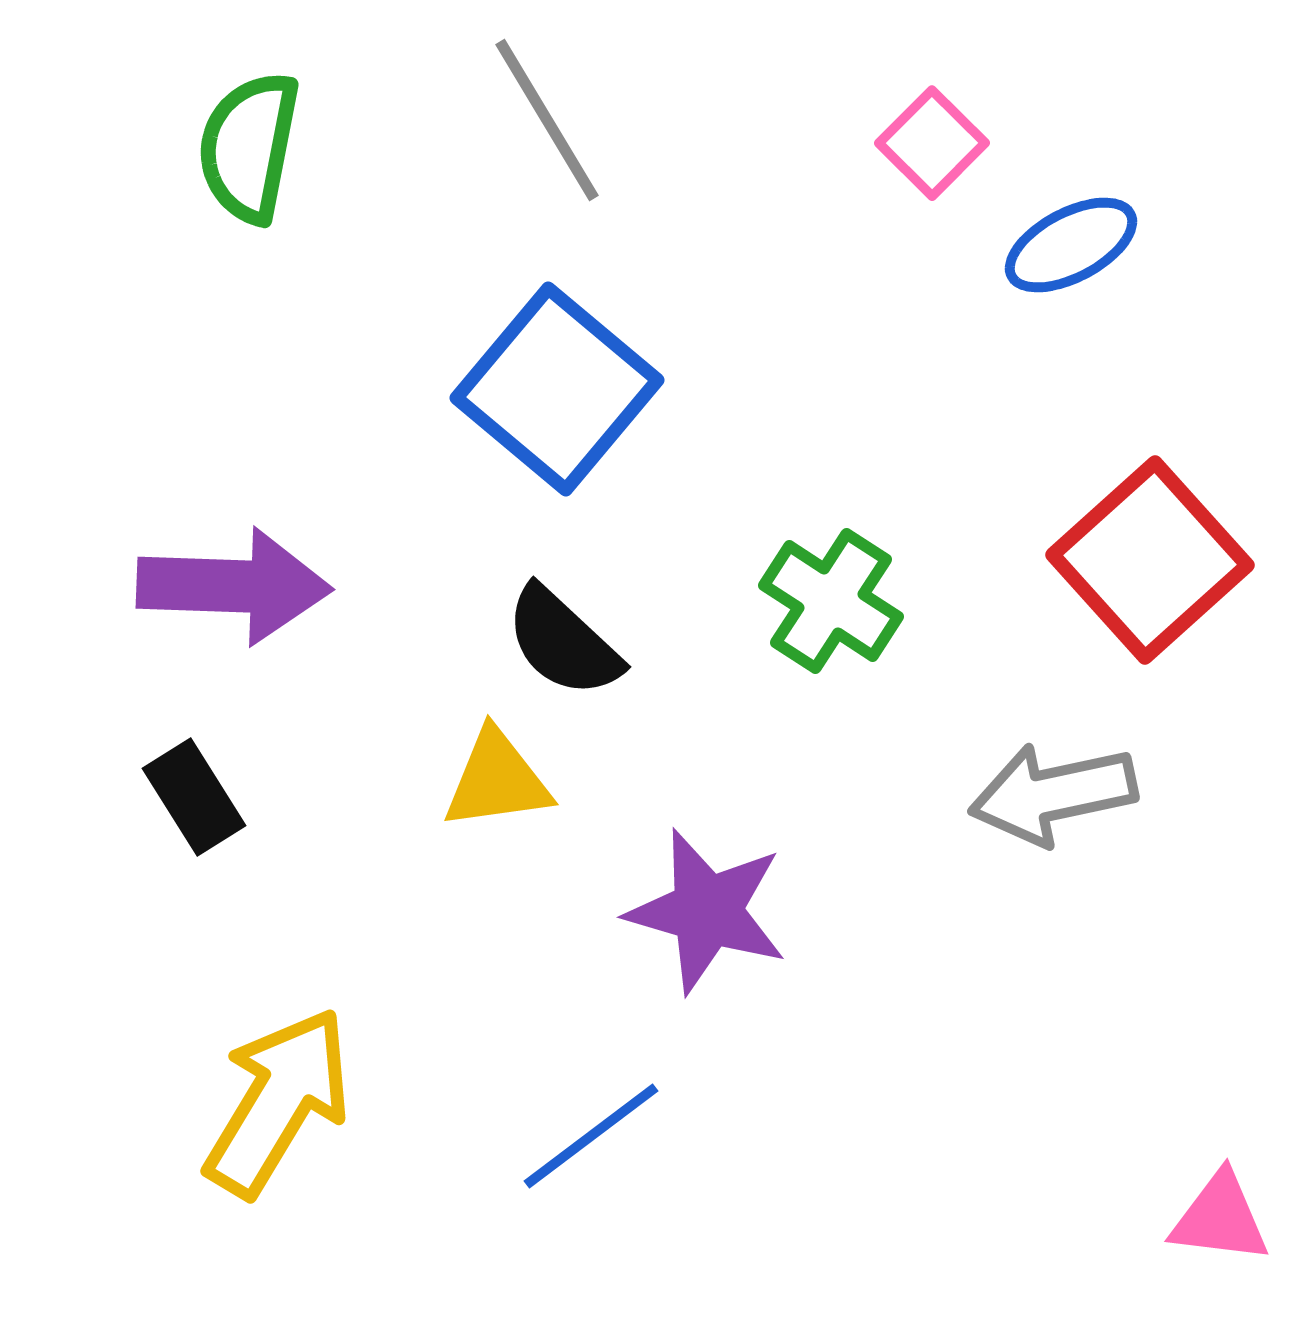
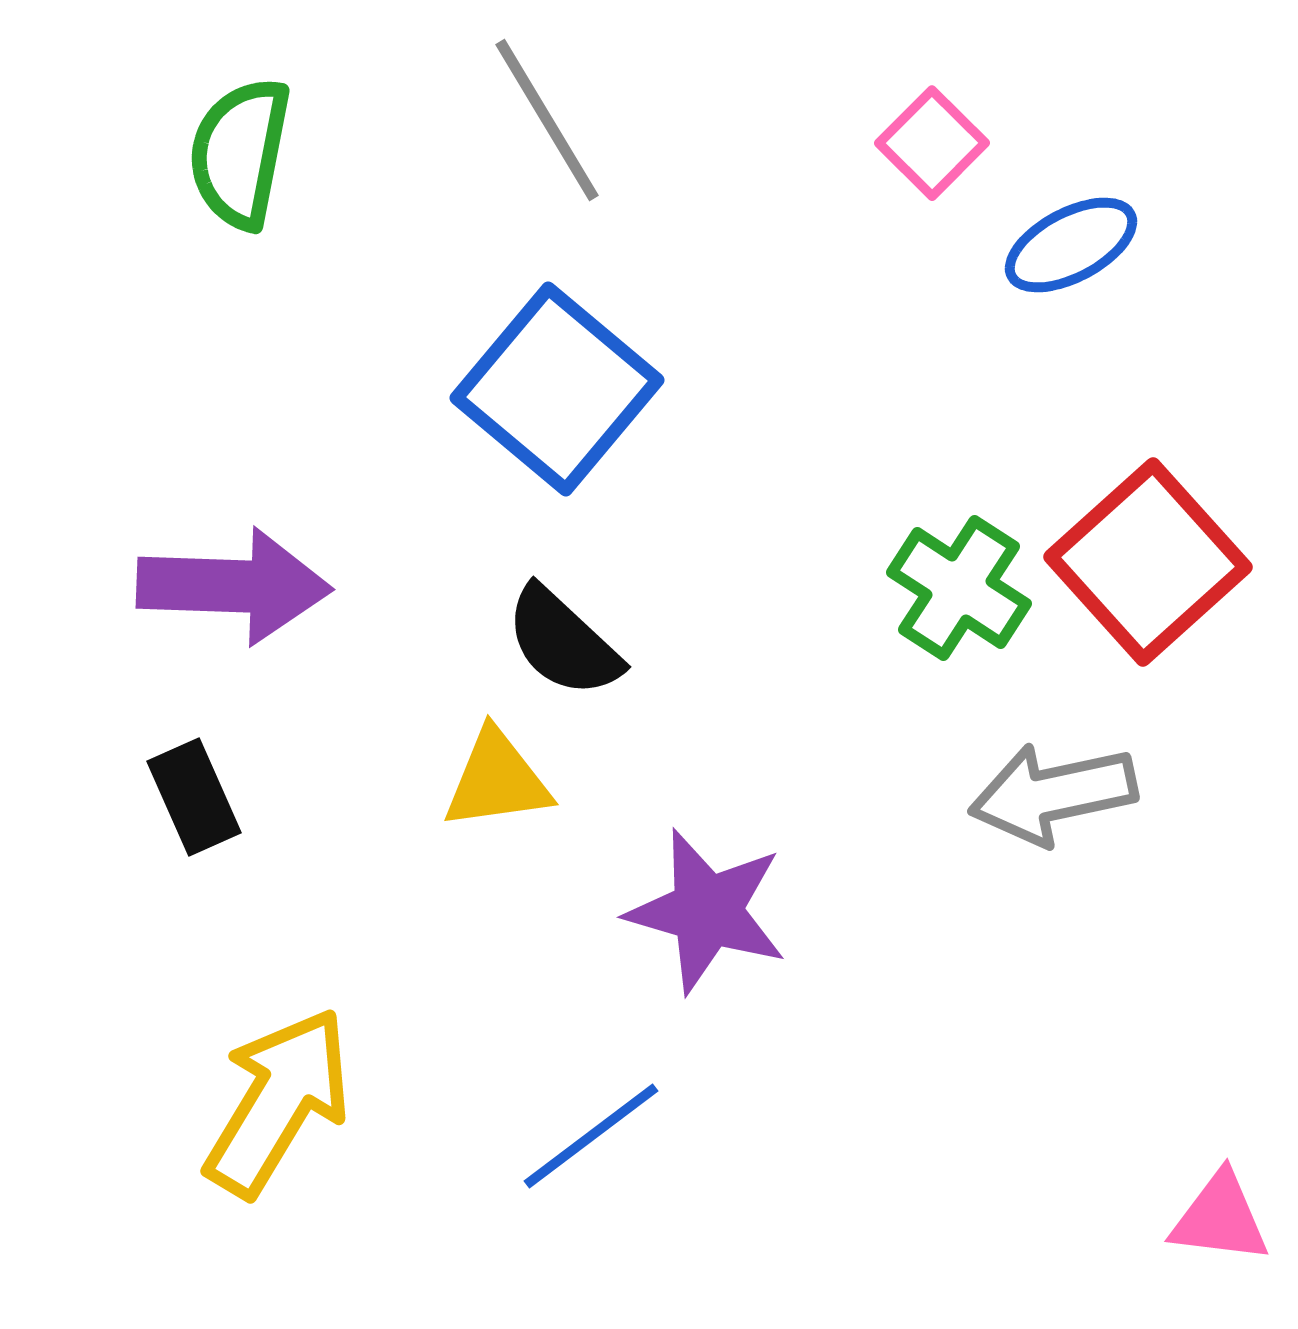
green semicircle: moved 9 px left, 6 px down
red square: moved 2 px left, 2 px down
green cross: moved 128 px right, 13 px up
black rectangle: rotated 8 degrees clockwise
